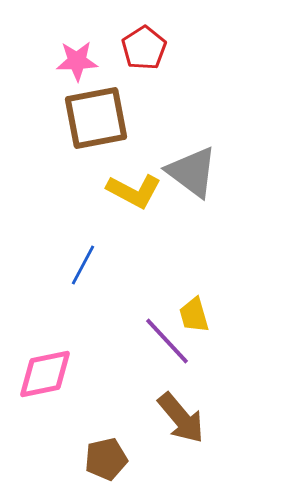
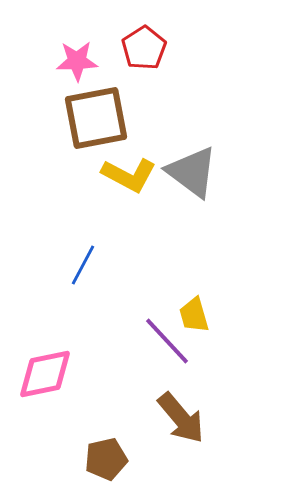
yellow L-shape: moved 5 px left, 16 px up
